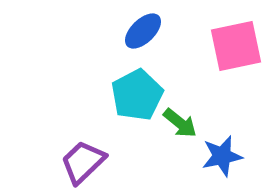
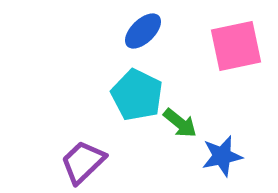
cyan pentagon: rotated 18 degrees counterclockwise
